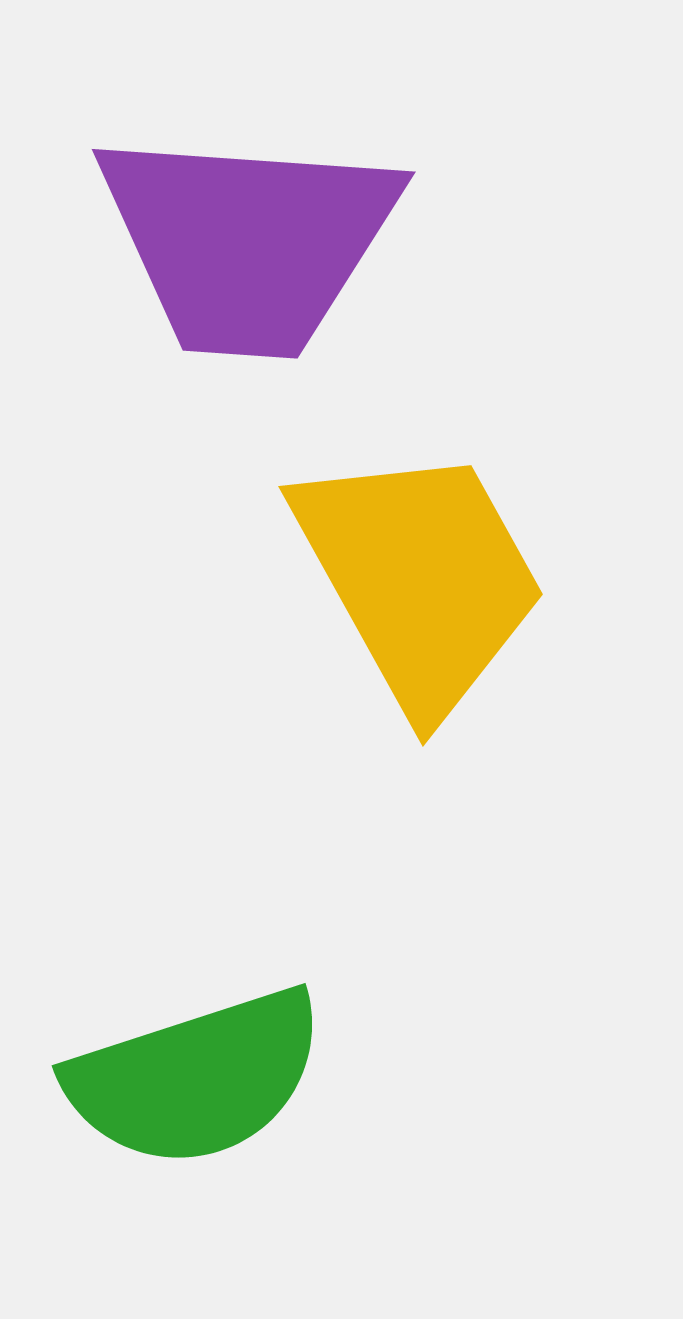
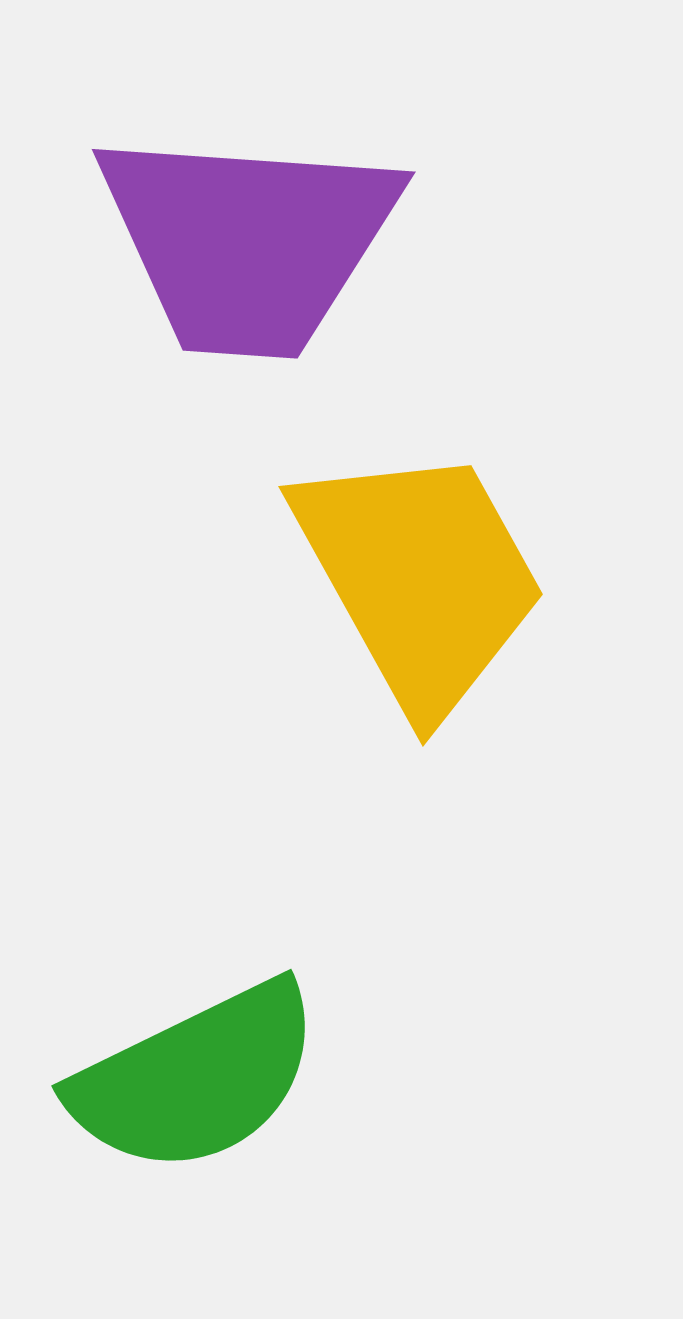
green semicircle: rotated 8 degrees counterclockwise
